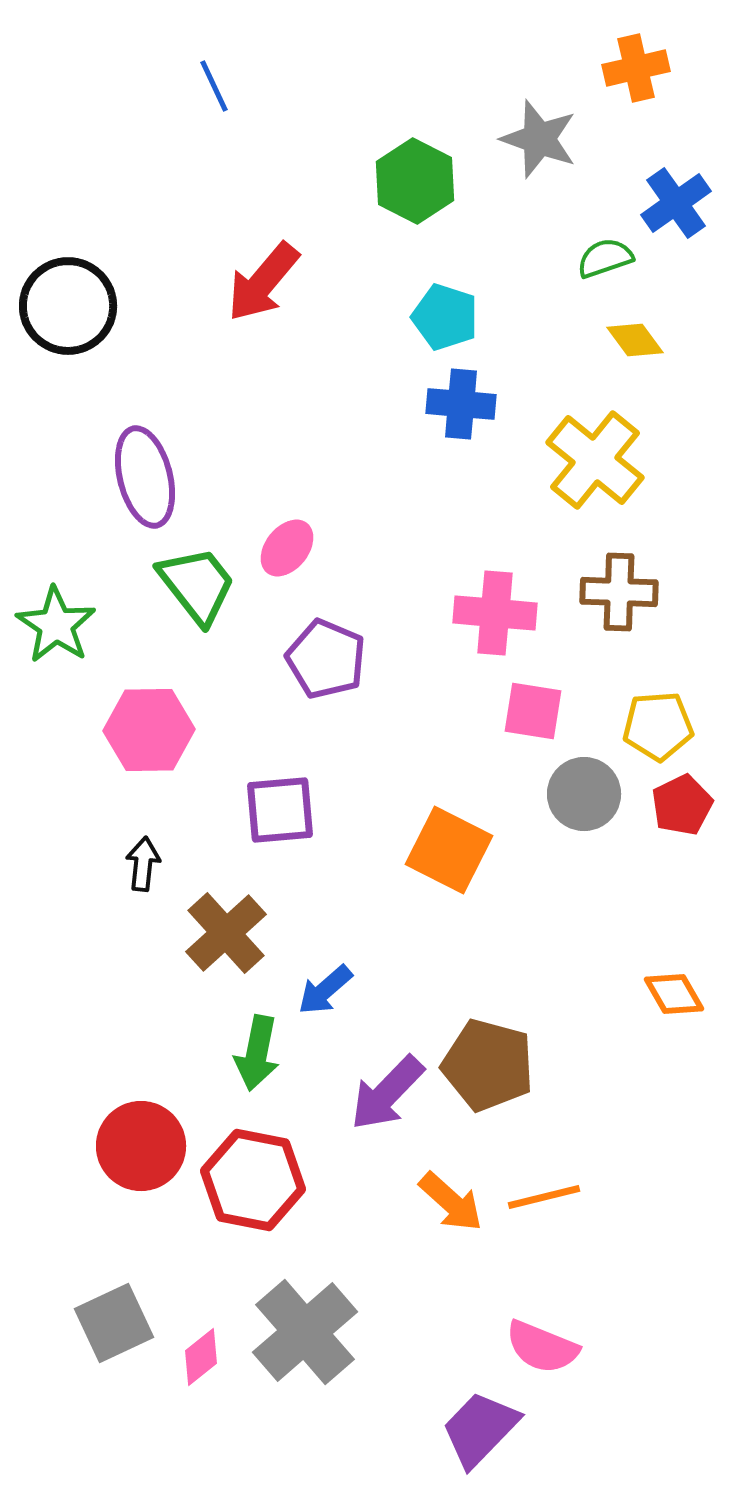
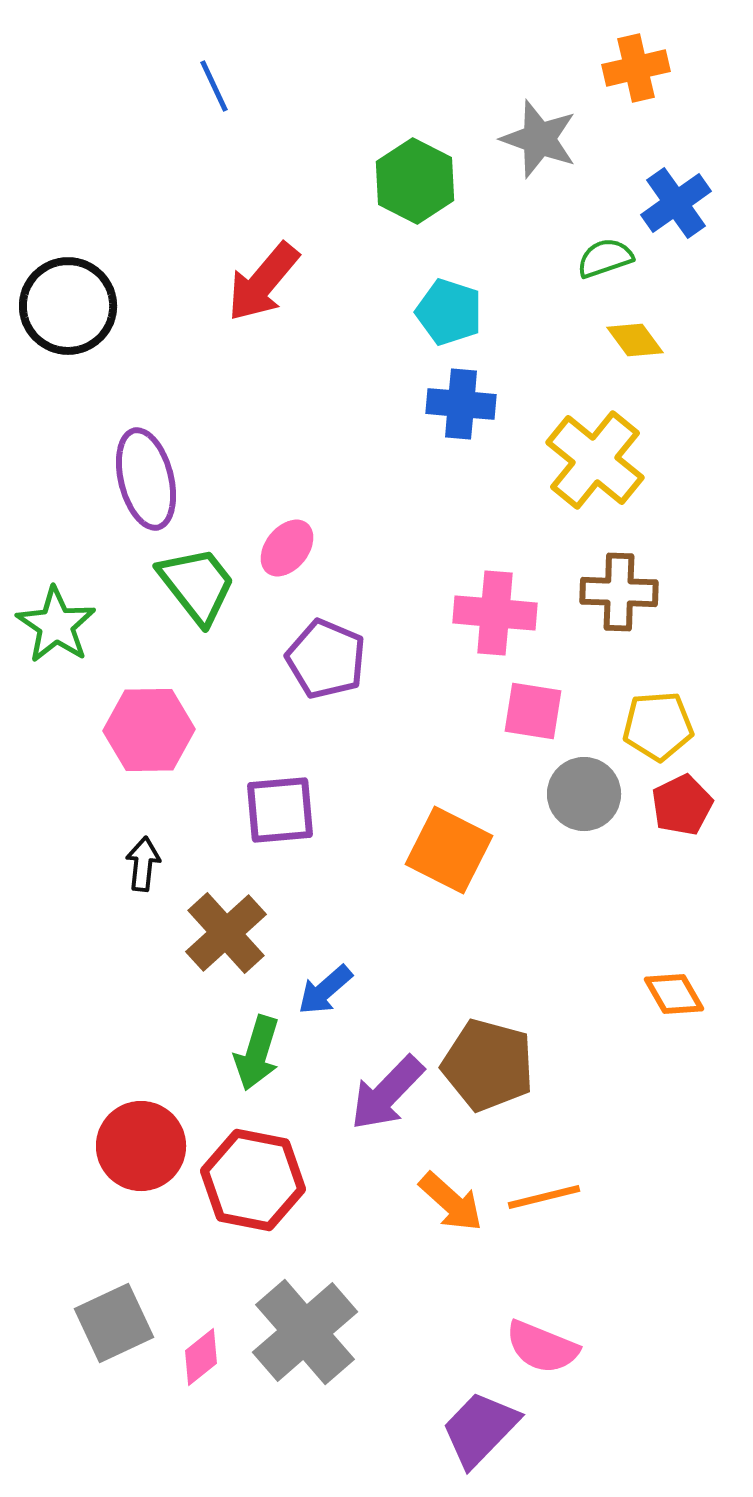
cyan pentagon at (445, 317): moved 4 px right, 5 px up
purple ellipse at (145, 477): moved 1 px right, 2 px down
green arrow at (257, 1053): rotated 6 degrees clockwise
